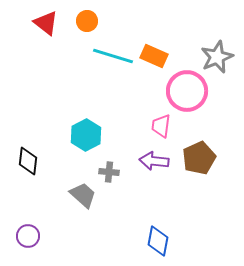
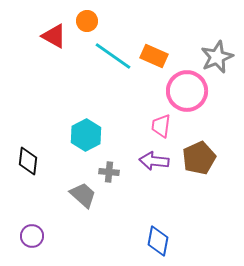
red triangle: moved 8 px right, 13 px down; rotated 8 degrees counterclockwise
cyan line: rotated 18 degrees clockwise
purple circle: moved 4 px right
